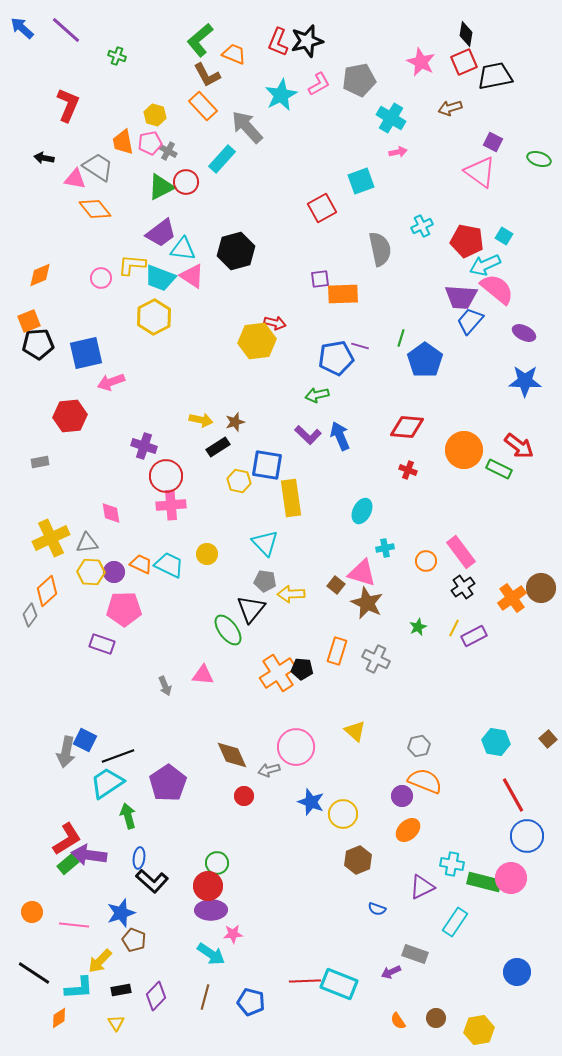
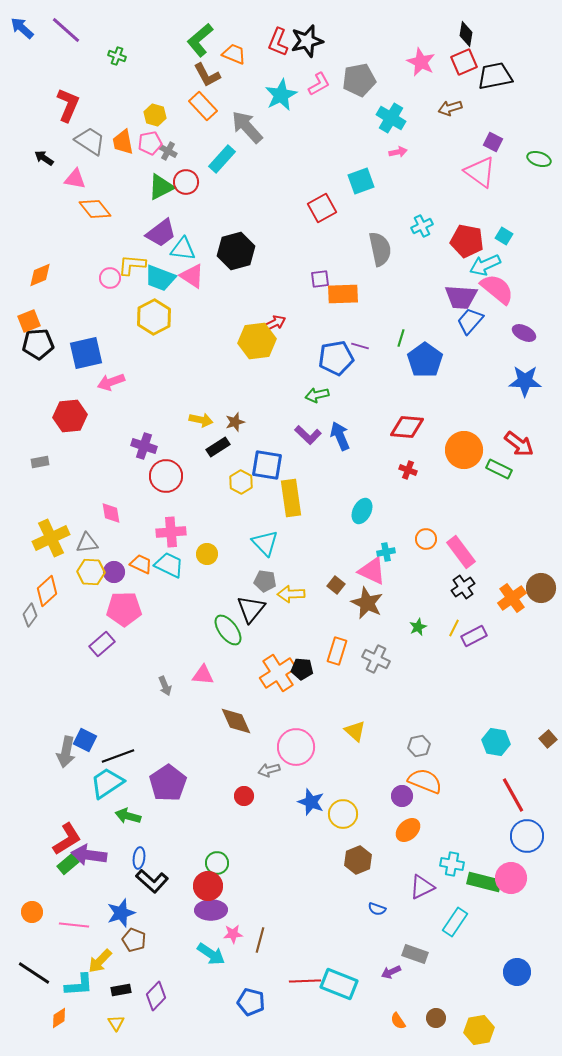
black arrow at (44, 158): rotated 24 degrees clockwise
gray trapezoid at (98, 167): moved 8 px left, 26 px up
pink circle at (101, 278): moved 9 px right
red arrow at (275, 323): rotated 40 degrees counterclockwise
red arrow at (519, 446): moved 2 px up
yellow hexagon at (239, 481): moved 2 px right, 1 px down; rotated 15 degrees clockwise
pink cross at (171, 505): moved 27 px down
cyan cross at (385, 548): moved 1 px right, 4 px down
orange circle at (426, 561): moved 22 px up
pink triangle at (362, 573): moved 10 px right, 2 px up; rotated 8 degrees clockwise
purple rectangle at (102, 644): rotated 60 degrees counterclockwise
brown diamond at (232, 755): moved 4 px right, 34 px up
green arrow at (128, 816): rotated 60 degrees counterclockwise
cyan L-shape at (79, 988): moved 3 px up
brown line at (205, 997): moved 55 px right, 57 px up
